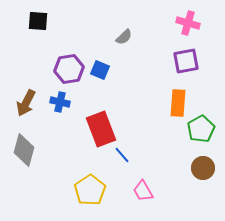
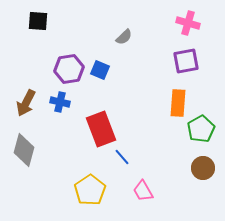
blue line: moved 2 px down
